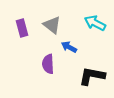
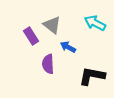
purple rectangle: moved 9 px right, 8 px down; rotated 18 degrees counterclockwise
blue arrow: moved 1 px left
